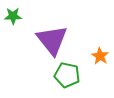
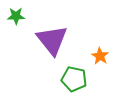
green star: moved 3 px right
green pentagon: moved 7 px right, 4 px down
